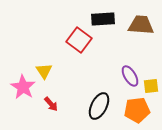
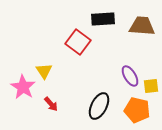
brown trapezoid: moved 1 px right, 1 px down
red square: moved 1 px left, 2 px down
orange pentagon: rotated 20 degrees clockwise
